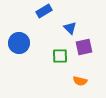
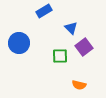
blue triangle: moved 1 px right
purple square: rotated 24 degrees counterclockwise
orange semicircle: moved 1 px left, 4 px down
